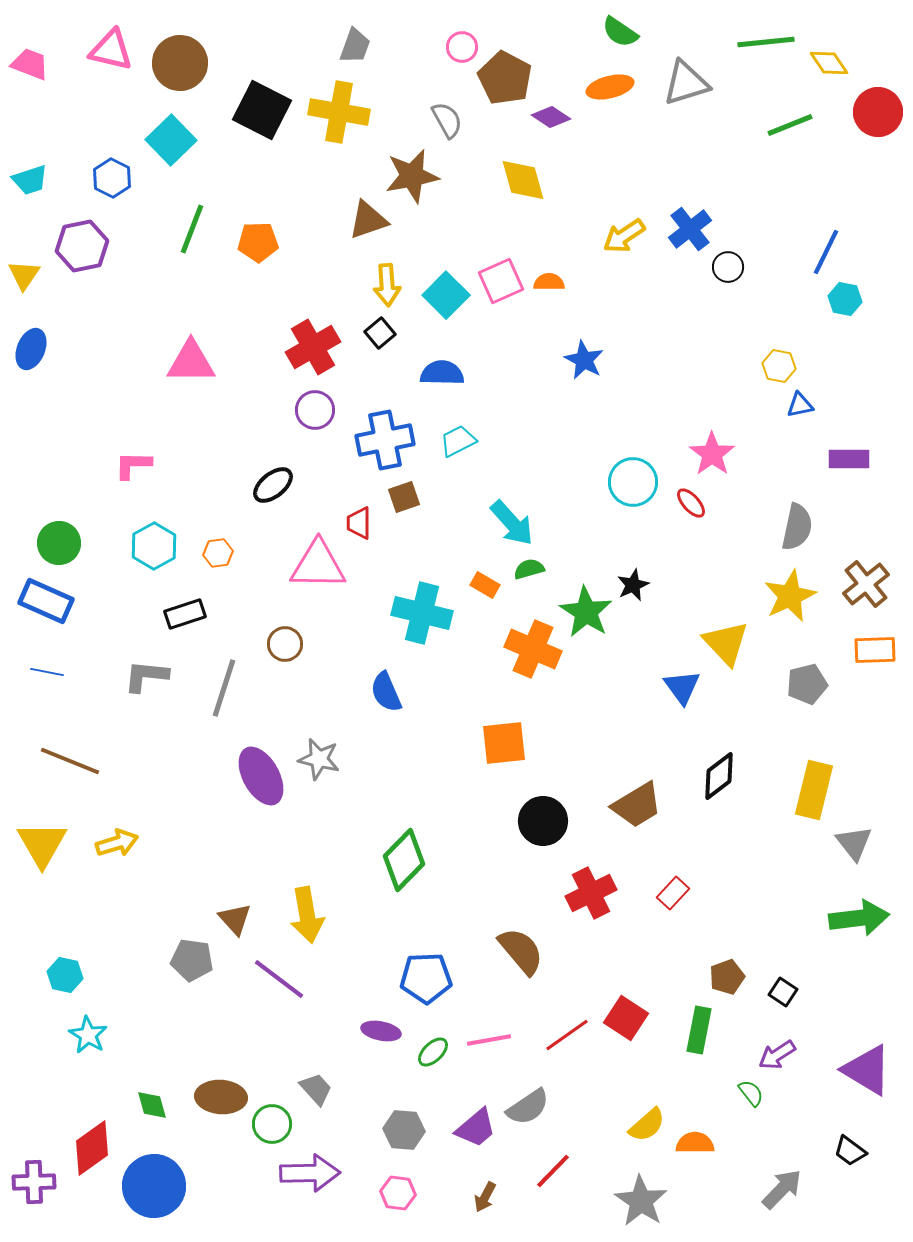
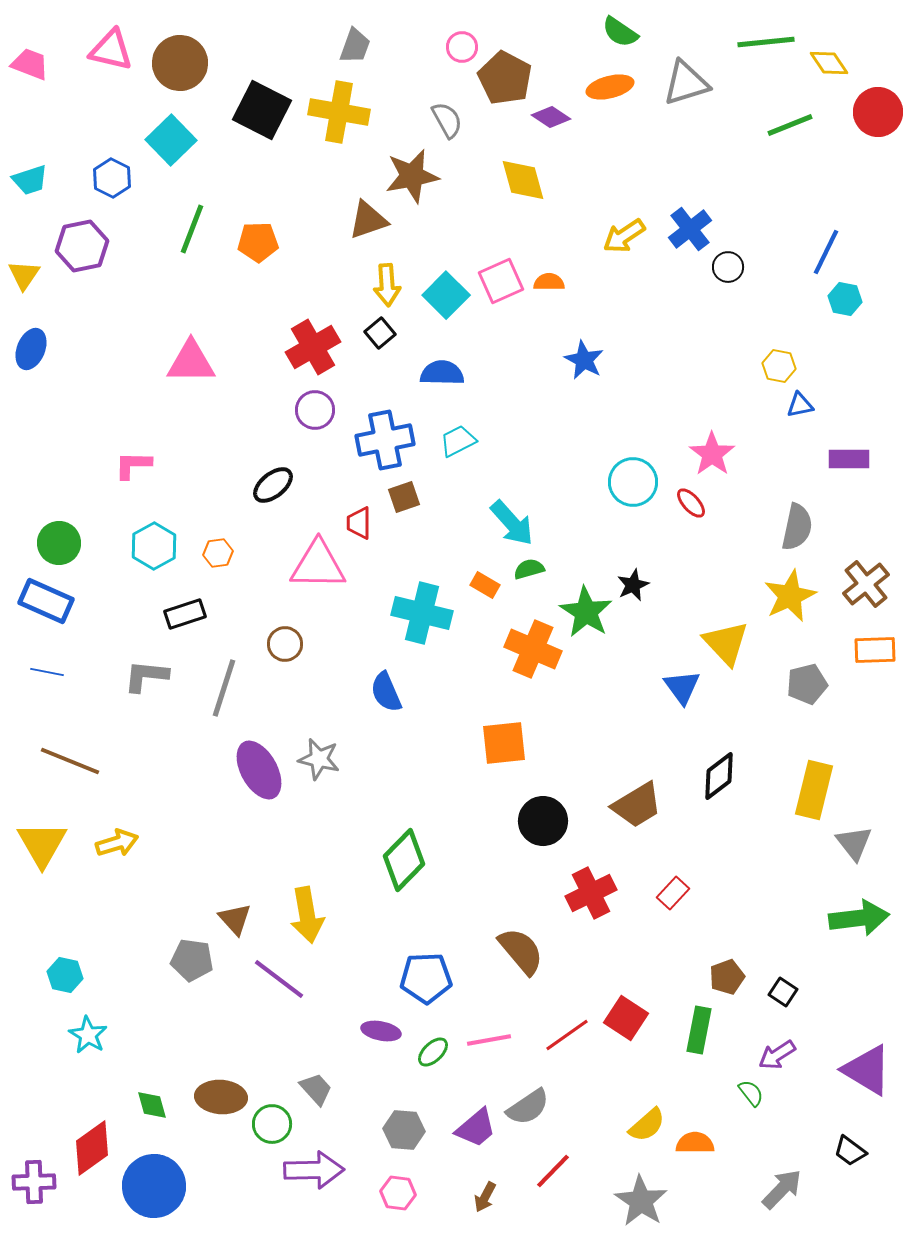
purple ellipse at (261, 776): moved 2 px left, 6 px up
purple arrow at (310, 1173): moved 4 px right, 3 px up
